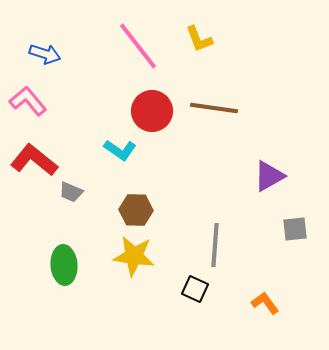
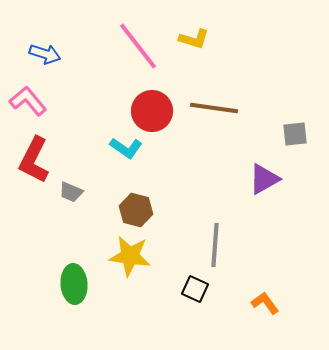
yellow L-shape: moved 5 px left; rotated 52 degrees counterclockwise
cyan L-shape: moved 6 px right, 2 px up
red L-shape: rotated 102 degrees counterclockwise
purple triangle: moved 5 px left, 3 px down
brown hexagon: rotated 12 degrees clockwise
gray square: moved 95 px up
yellow star: moved 4 px left
green ellipse: moved 10 px right, 19 px down
